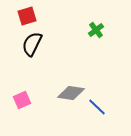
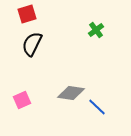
red square: moved 2 px up
